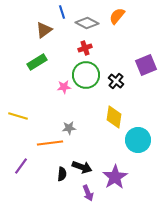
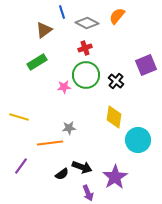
yellow line: moved 1 px right, 1 px down
black semicircle: rotated 48 degrees clockwise
